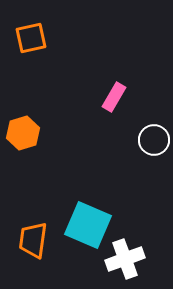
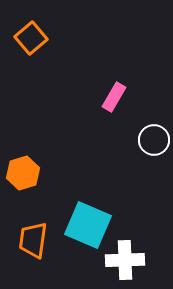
orange square: rotated 28 degrees counterclockwise
orange hexagon: moved 40 px down
white cross: moved 1 px down; rotated 18 degrees clockwise
